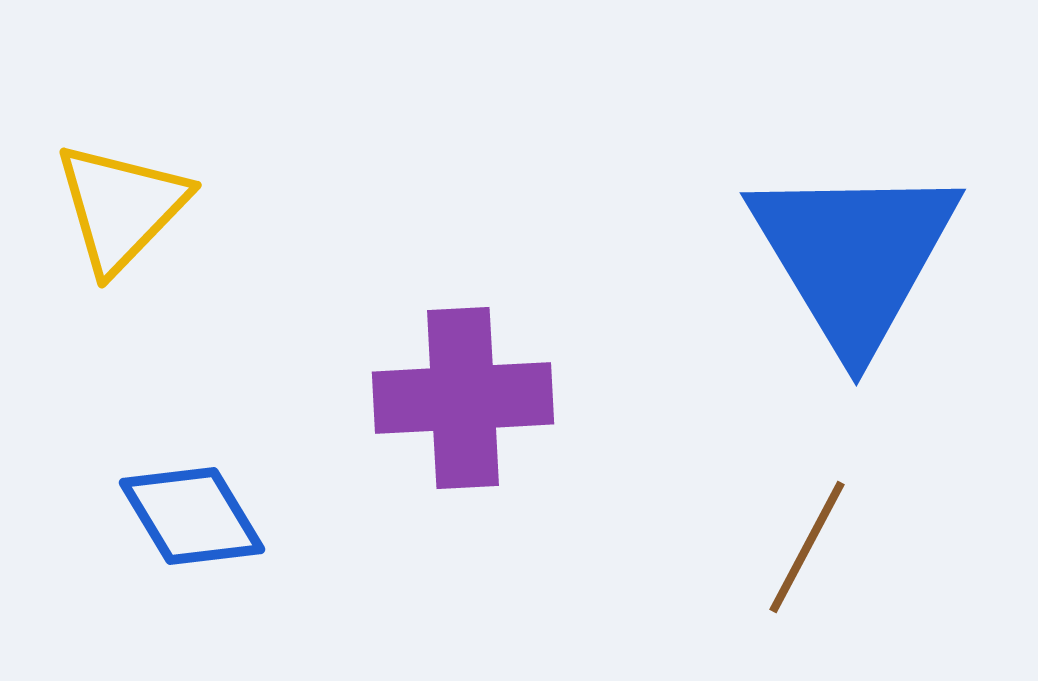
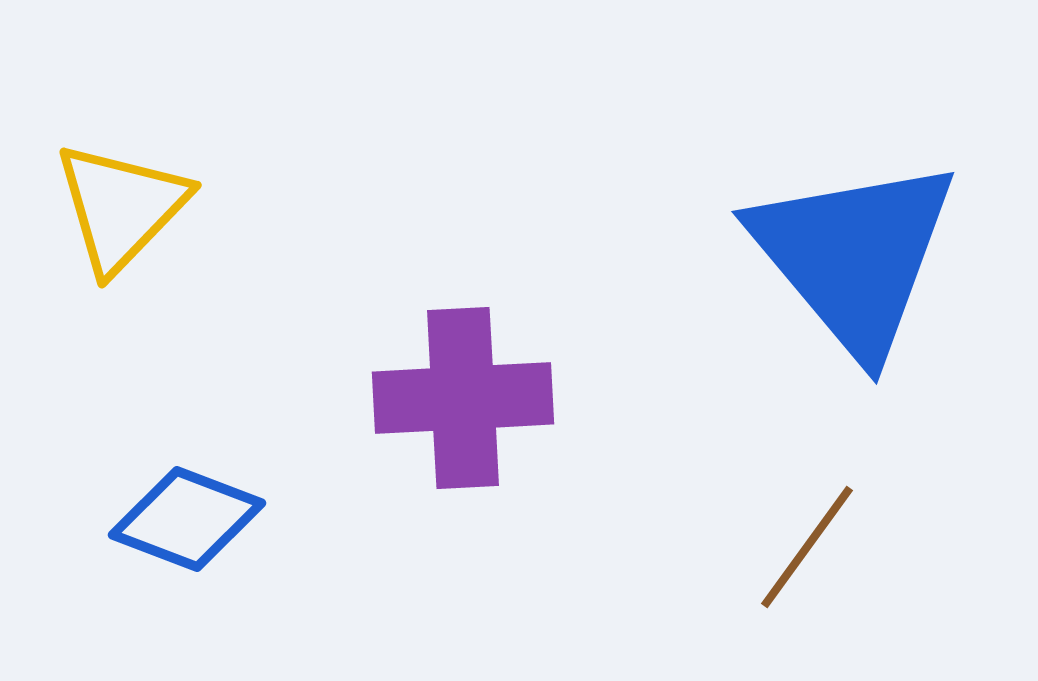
blue triangle: rotated 9 degrees counterclockwise
blue diamond: moved 5 px left, 3 px down; rotated 38 degrees counterclockwise
brown line: rotated 8 degrees clockwise
